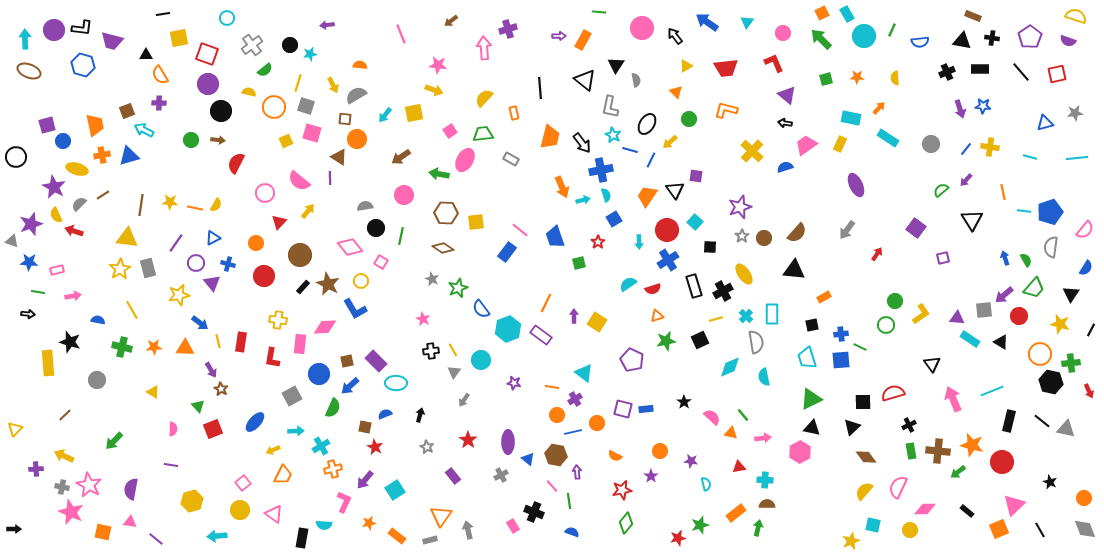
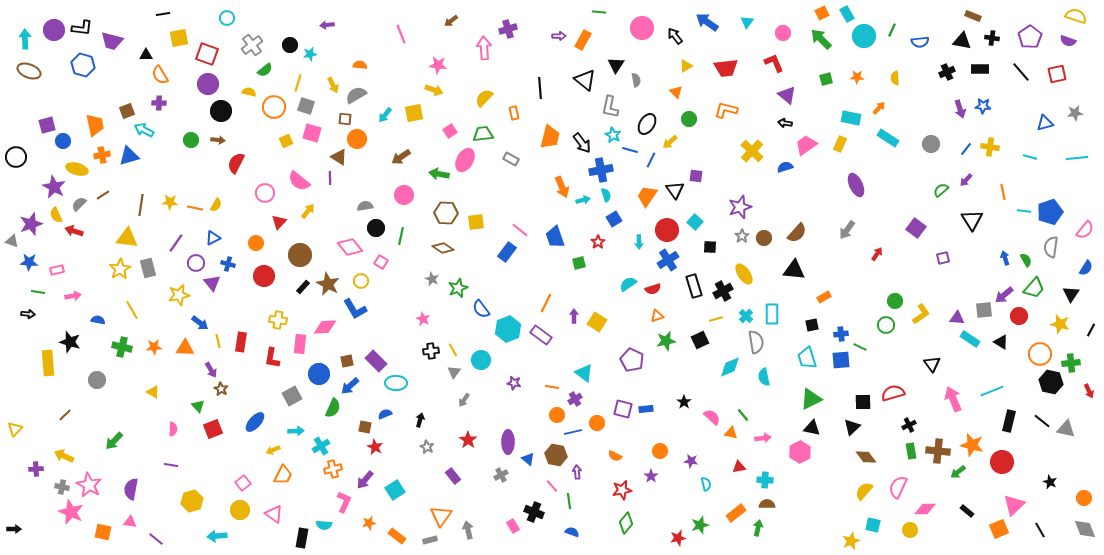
black arrow at (420, 415): moved 5 px down
